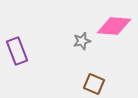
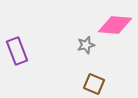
pink diamond: moved 1 px right, 1 px up
gray star: moved 4 px right, 4 px down
